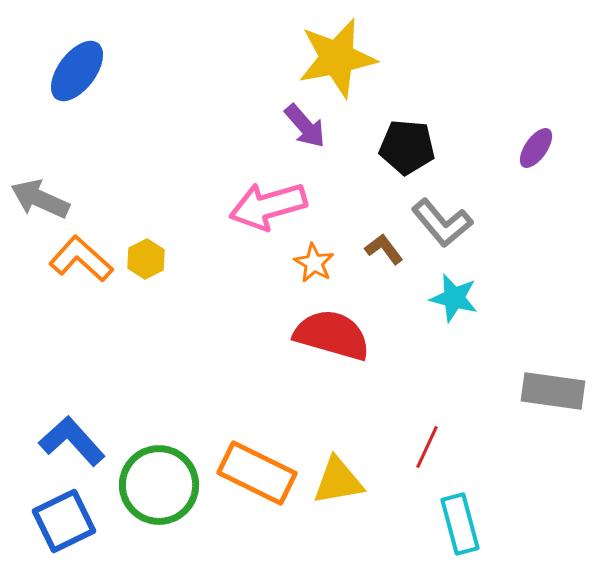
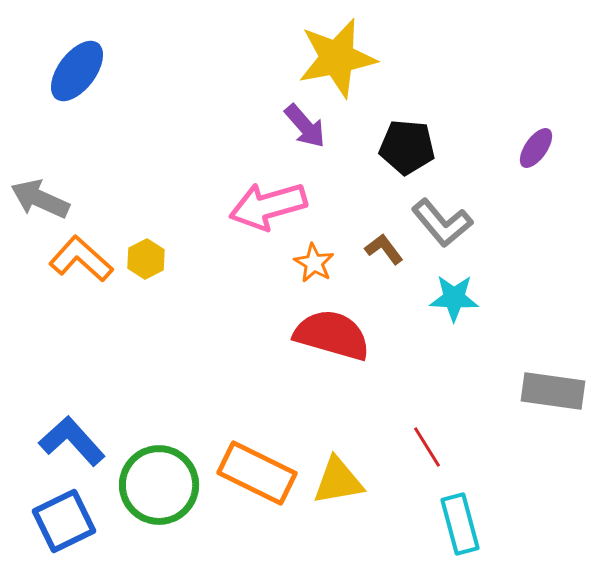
cyan star: rotated 12 degrees counterclockwise
red line: rotated 57 degrees counterclockwise
